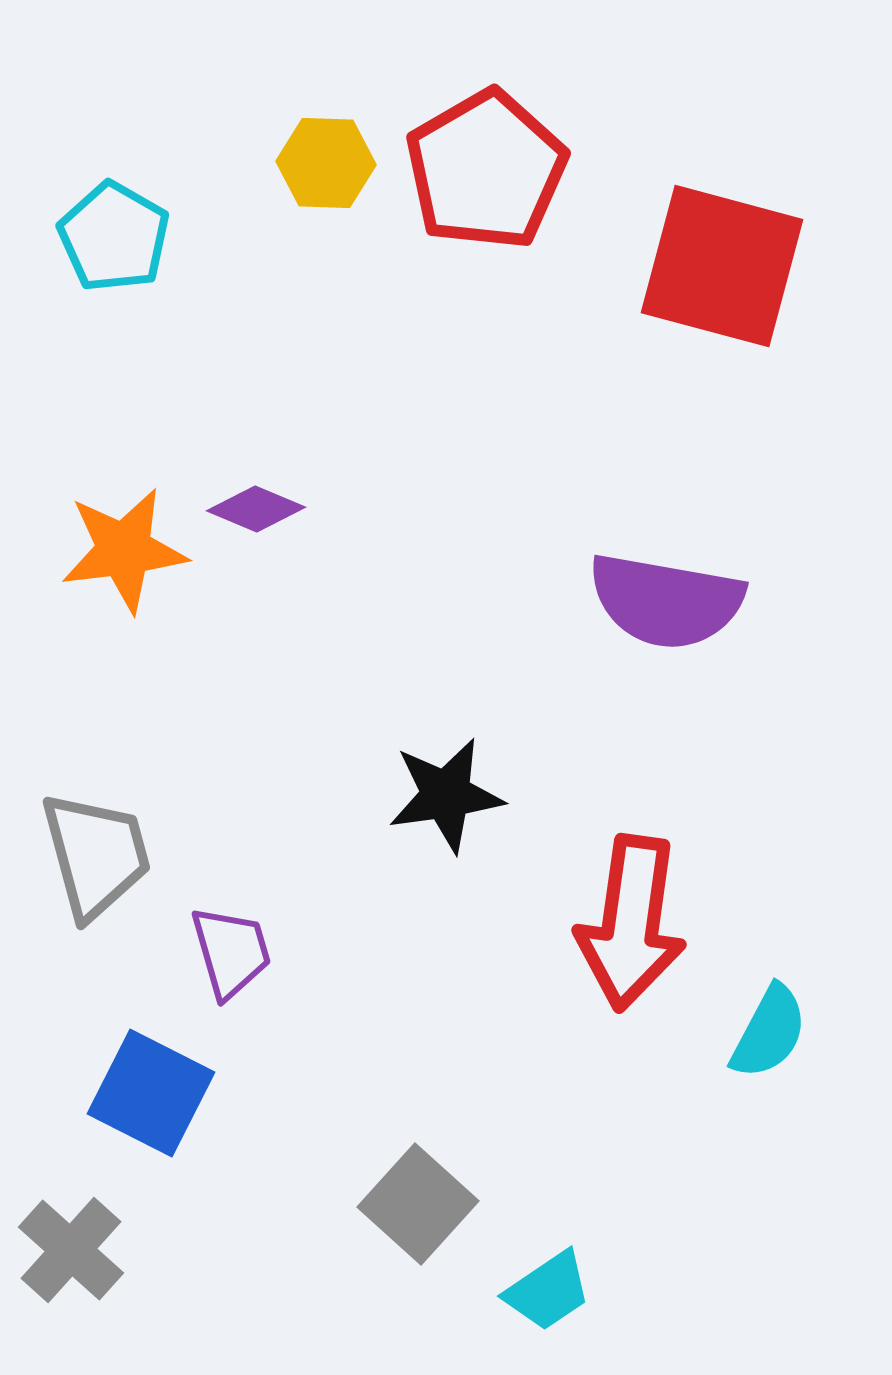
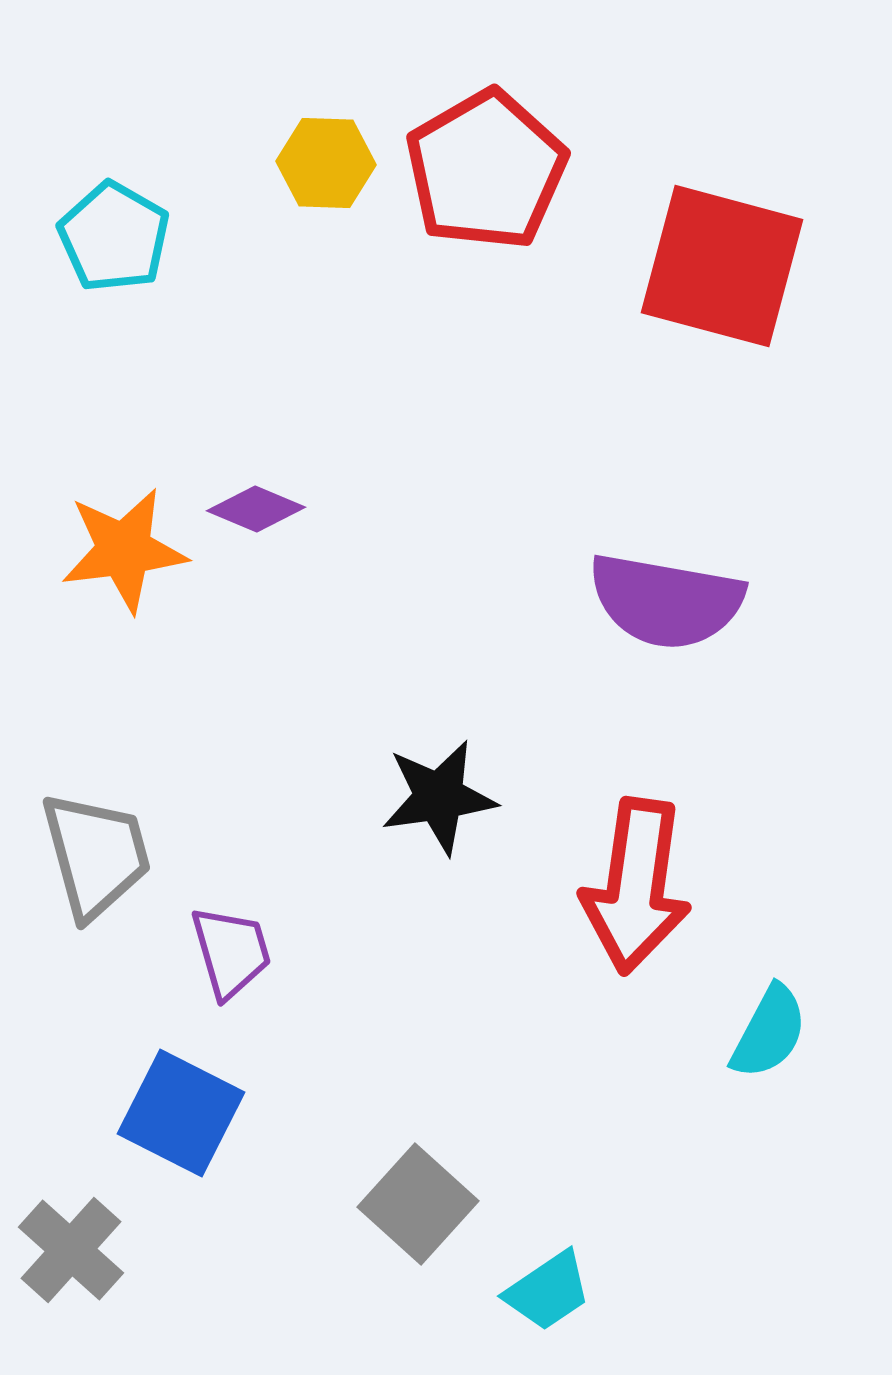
black star: moved 7 px left, 2 px down
red arrow: moved 5 px right, 37 px up
blue square: moved 30 px right, 20 px down
